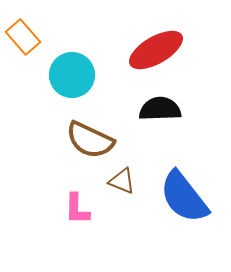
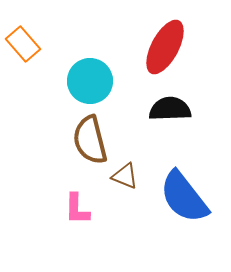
orange rectangle: moved 7 px down
red ellipse: moved 9 px right, 3 px up; rotated 32 degrees counterclockwise
cyan circle: moved 18 px right, 6 px down
black semicircle: moved 10 px right
brown semicircle: rotated 51 degrees clockwise
brown triangle: moved 3 px right, 5 px up
